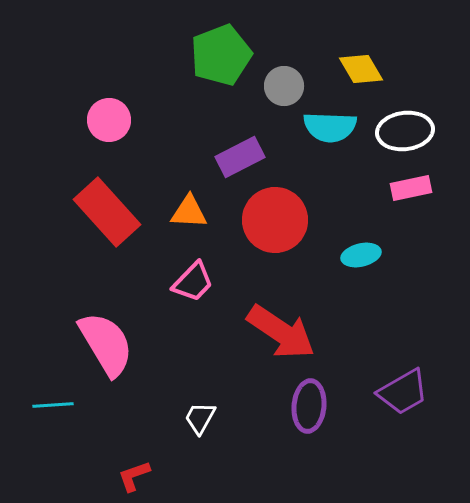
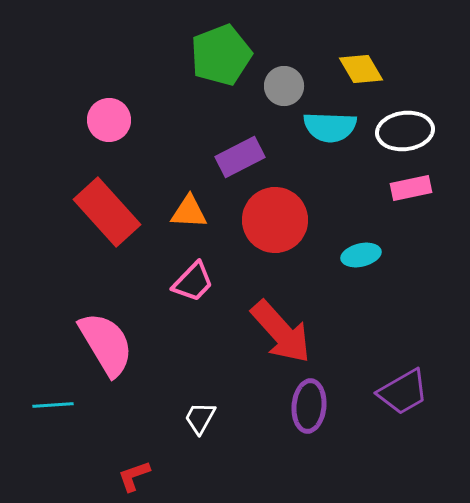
red arrow: rotated 14 degrees clockwise
